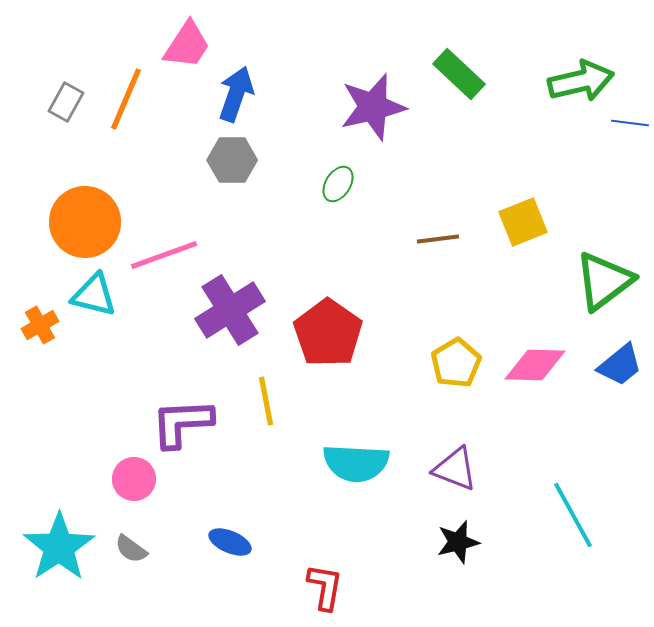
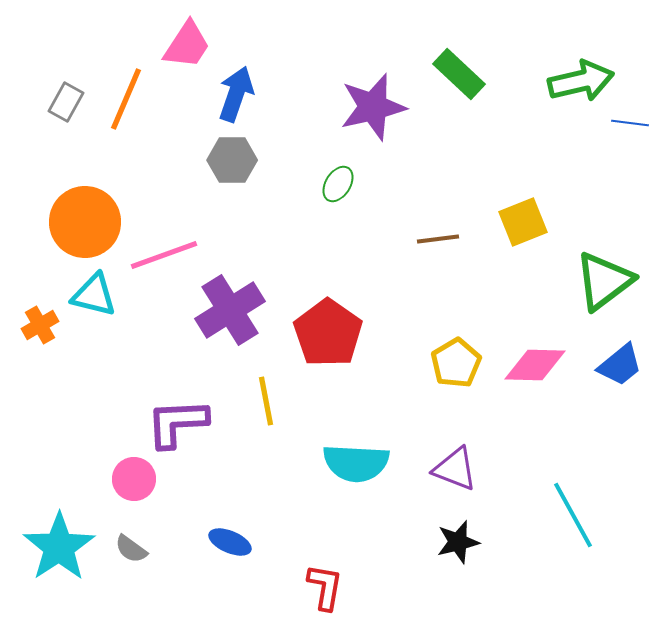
purple L-shape: moved 5 px left
